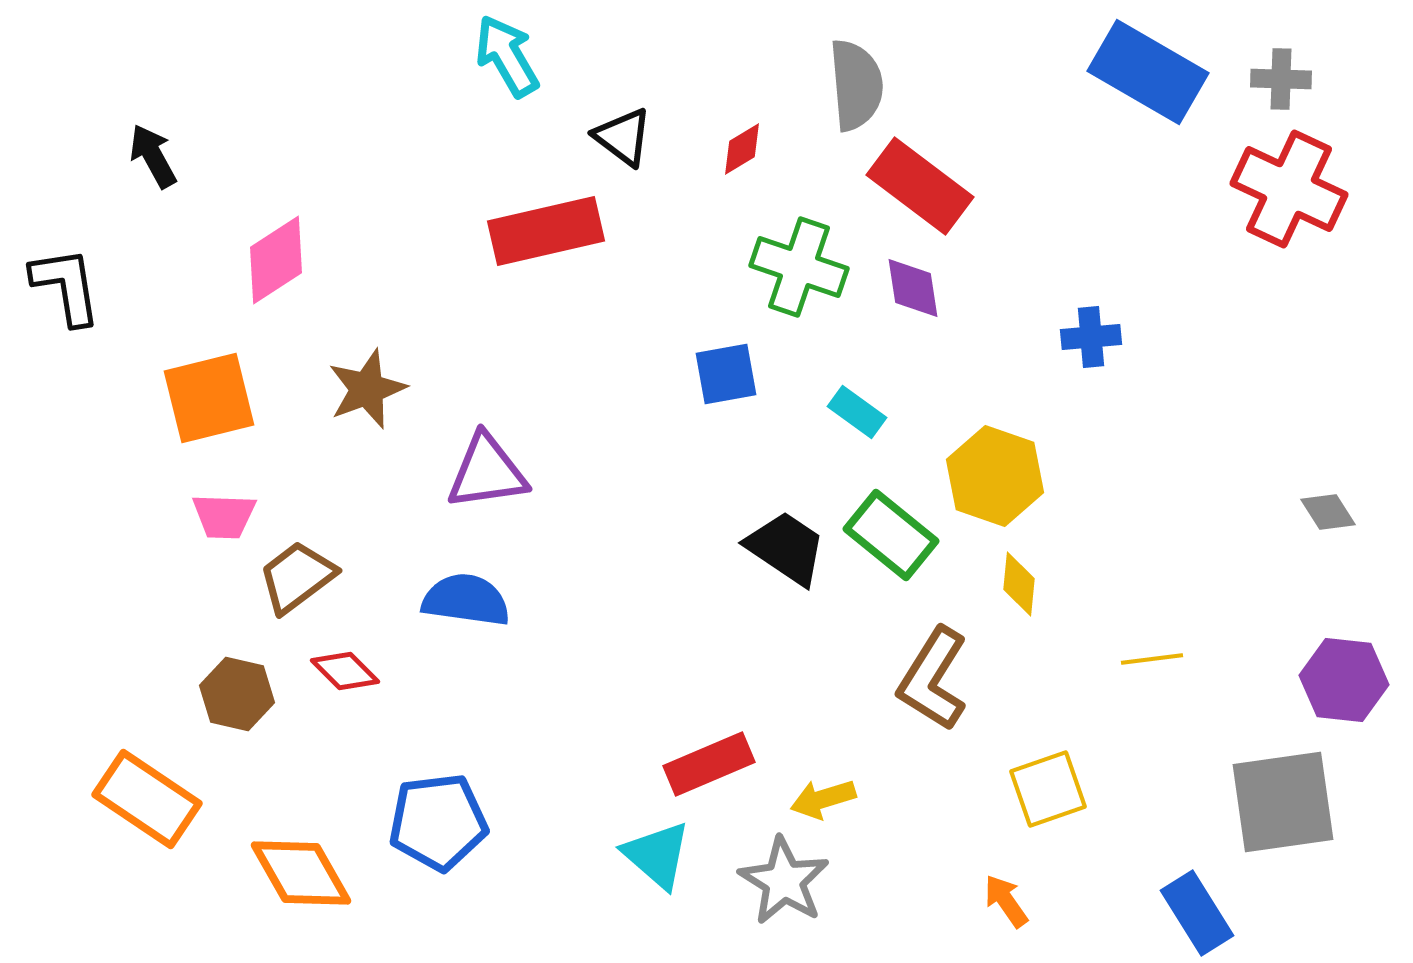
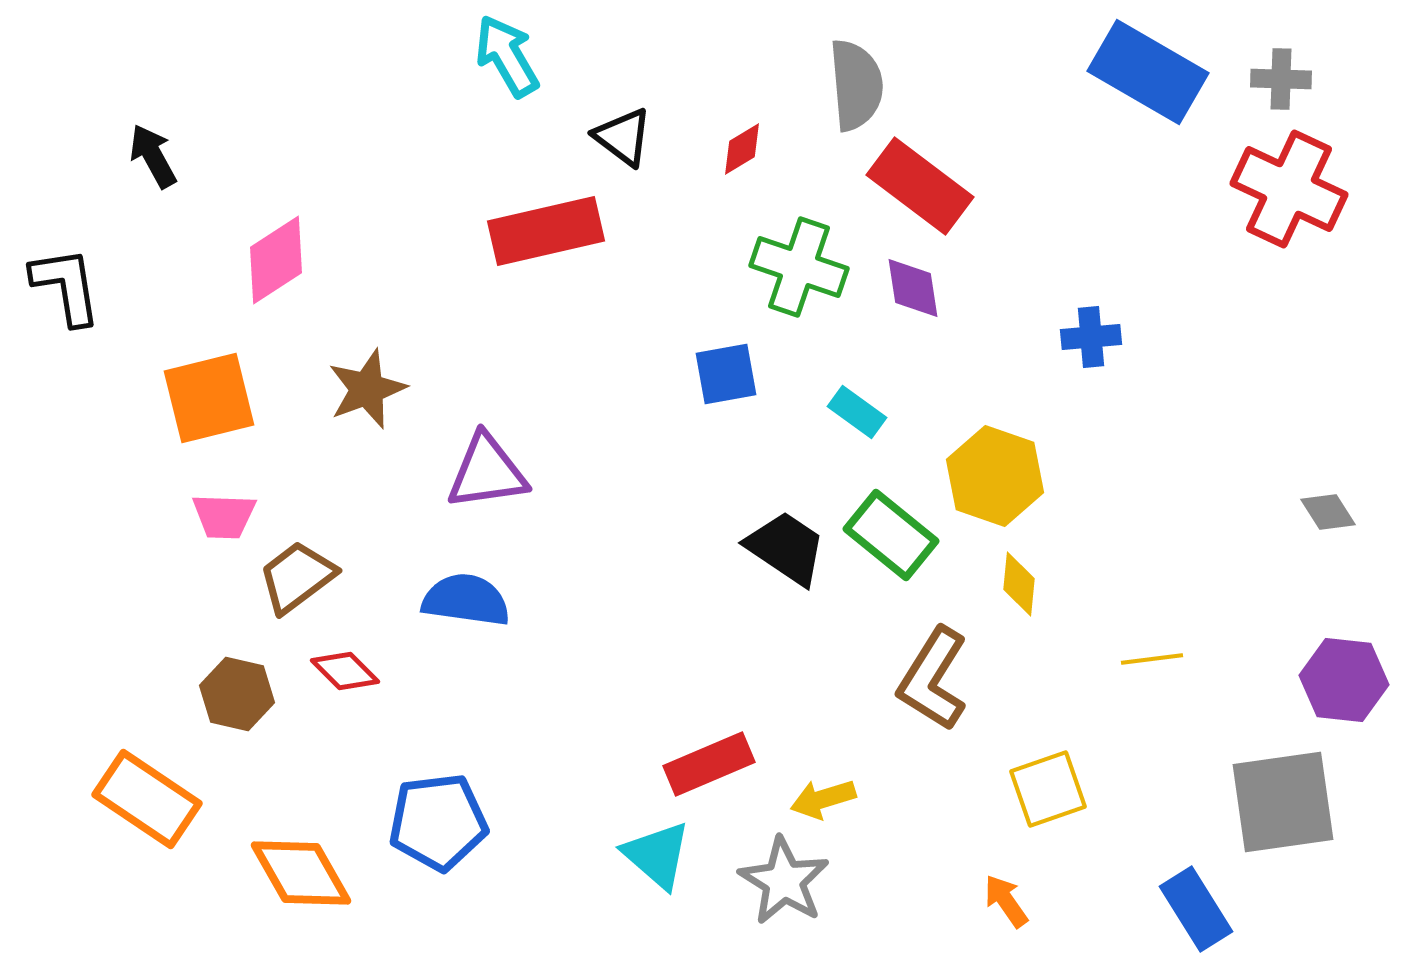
blue rectangle at (1197, 913): moved 1 px left, 4 px up
